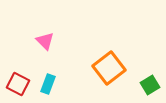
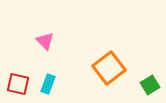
red square: rotated 15 degrees counterclockwise
